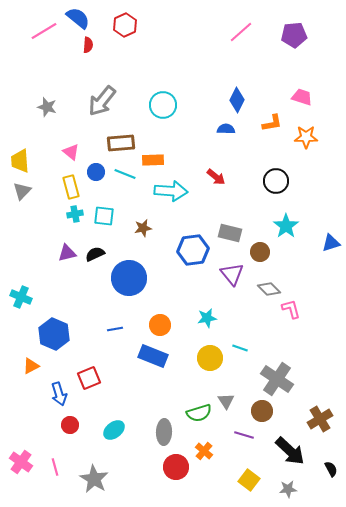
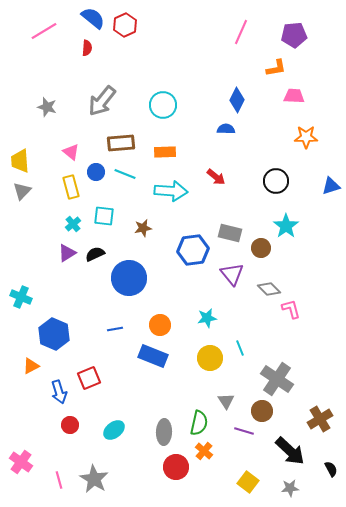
blue semicircle at (78, 18): moved 15 px right
pink line at (241, 32): rotated 25 degrees counterclockwise
red semicircle at (88, 45): moved 1 px left, 3 px down
pink trapezoid at (302, 97): moved 8 px left, 1 px up; rotated 15 degrees counterclockwise
orange L-shape at (272, 123): moved 4 px right, 55 px up
orange rectangle at (153, 160): moved 12 px right, 8 px up
cyan cross at (75, 214): moved 2 px left, 10 px down; rotated 28 degrees counterclockwise
blue triangle at (331, 243): moved 57 px up
brown circle at (260, 252): moved 1 px right, 4 px up
purple triangle at (67, 253): rotated 18 degrees counterclockwise
cyan line at (240, 348): rotated 49 degrees clockwise
blue arrow at (59, 394): moved 2 px up
green semicircle at (199, 413): moved 10 px down; rotated 60 degrees counterclockwise
purple line at (244, 435): moved 4 px up
pink line at (55, 467): moved 4 px right, 13 px down
yellow square at (249, 480): moved 1 px left, 2 px down
gray star at (288, 489): moved 2 px right, 1 px up
